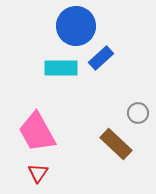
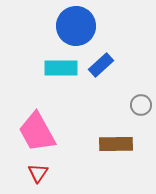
blue rectangle: moved 7 px down
gray circle: moved 3 px right, 8 px up
brown rectangle: rotated 44 degrees counterclockwise
